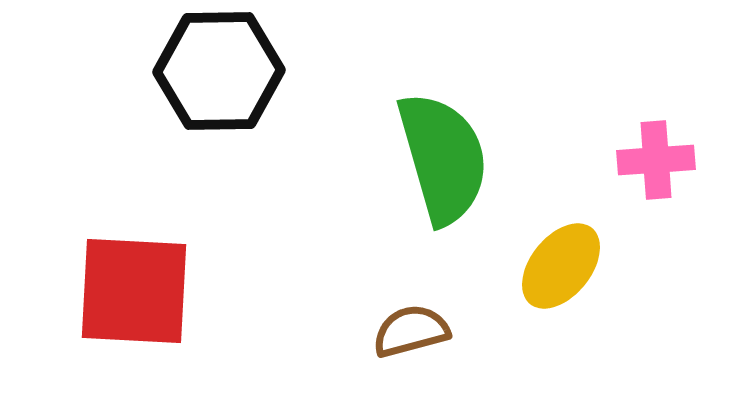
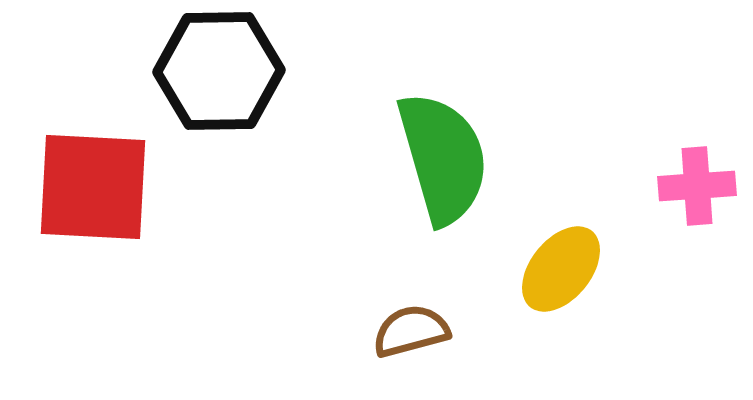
pink cross: moved 41 px right, 26 px down
yellow ellipse: moved 3 px down
red square: moved 41 px left, 104 px up
